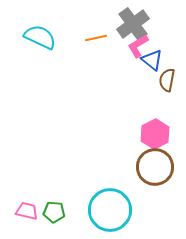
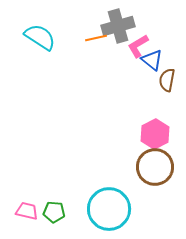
gray cross: moved 15 px left, 2 px down; rotated 20 degrees clockwise
cyan semicircle: rotated 8 degrees clockwise
cyan circle: moved 1 px left, 1 px up
